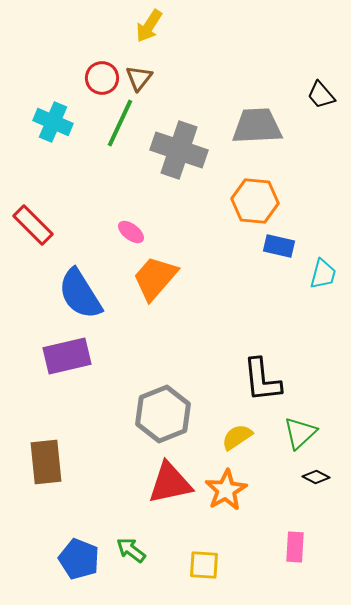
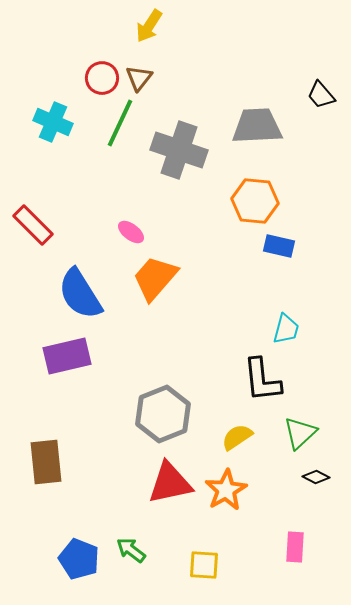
cyan trapezoid: moved 37 px left, 55 px down
